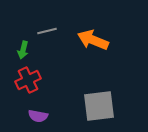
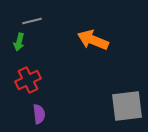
gray line: moved 15 px left, 10 px up
green arrow: moved 4 px left, 8 px up
gray square: moved 28 px right
purple semicircle: moved 1 px right, 2 px up; rotated 108 degrees counterclockwise
